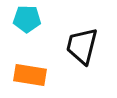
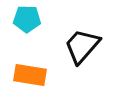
black trapezoid: rotated 27 degrees clockwise
